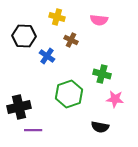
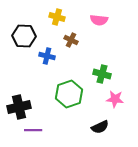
blue cross: rotated 21 degrees counterclockwise
black semicircle: rotated 36 degrees counterclockwise
